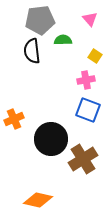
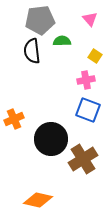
green semicircle: moved 1 px left, 1 px down
